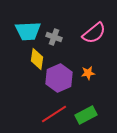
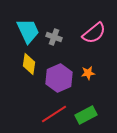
cyan trapezoid: rotated 112 degrees counterclockwise
yellow diamond: moved 8 px left, 5 px down
